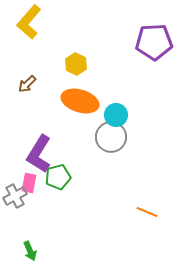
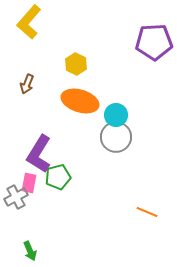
brown arrow: rotated 24 degrees counterclockwise
gray circle: moved 5 px right
gray cross: moved 1 px right, 1 px down
